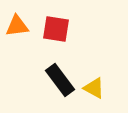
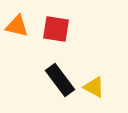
orange triangle: rotated 20 degrees clockwise
yellow triangle: moved 1 px up
